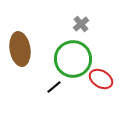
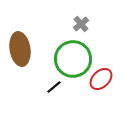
red ellipse: rotated 75 degrees counterclockwise
